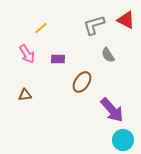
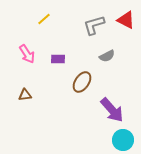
yellow line: moved 3 px right, 9 px up
gray semicircle: moved 1 px left, 1 px down; rotated 84 degrees counterclockwise
